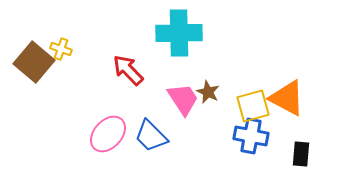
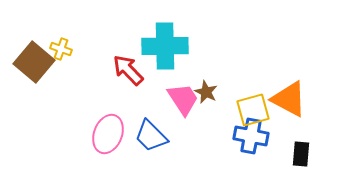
cyan cross: moved 14 px left, 13 px down
brown star: moved 2 px left
orange triangle: moved 2 px right, 1 px down
yellow square: moved 4 px down
pink ellipse: rotated 21 degrees counterclockwise
